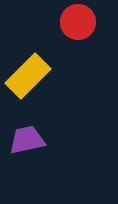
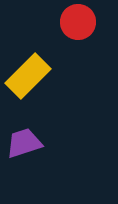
purple trapezoid: moved 3 px left, 3 px down; rotated 6 degrees counterclockwise
